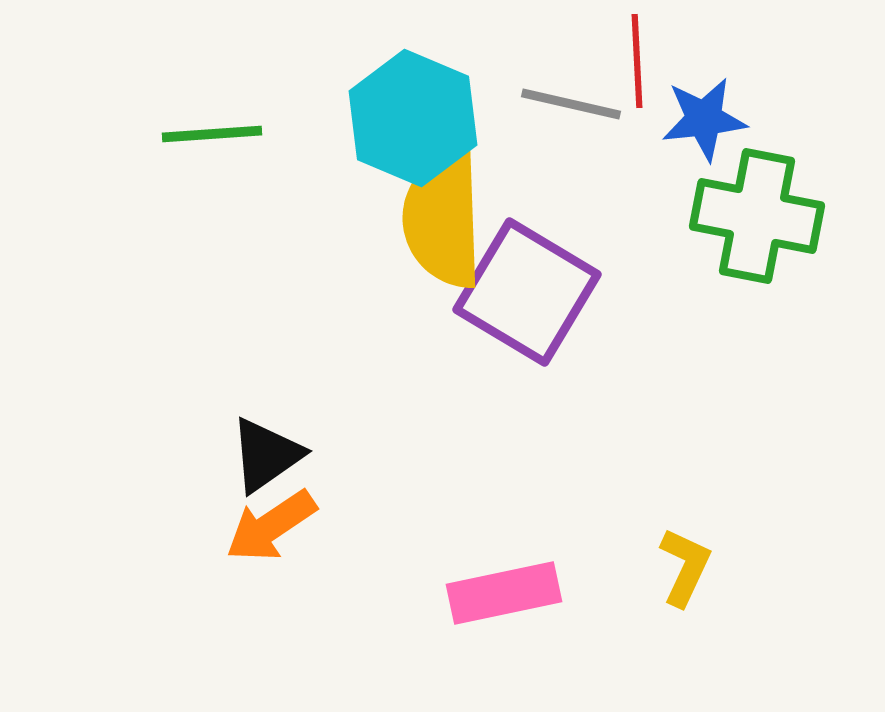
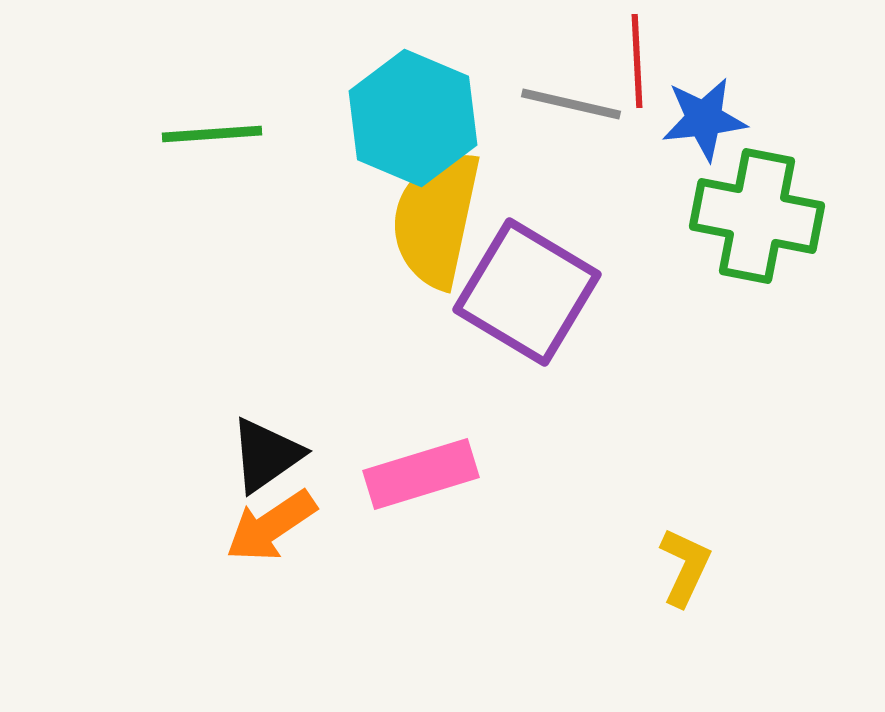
yellow semicircle: moved 7 px left; rotated 14 degrees clockwise
pink rectangle: moved 83 px left, 119 px up; rotated 5 degrees counterclockwise
